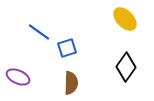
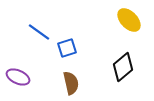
yellow ellipse: moved 4 px right, 1 px down
black diamond: moved 3 px left; rotated 16 degrees clockwise
brown semicircle: rotated 15 degrees counterclockwise
